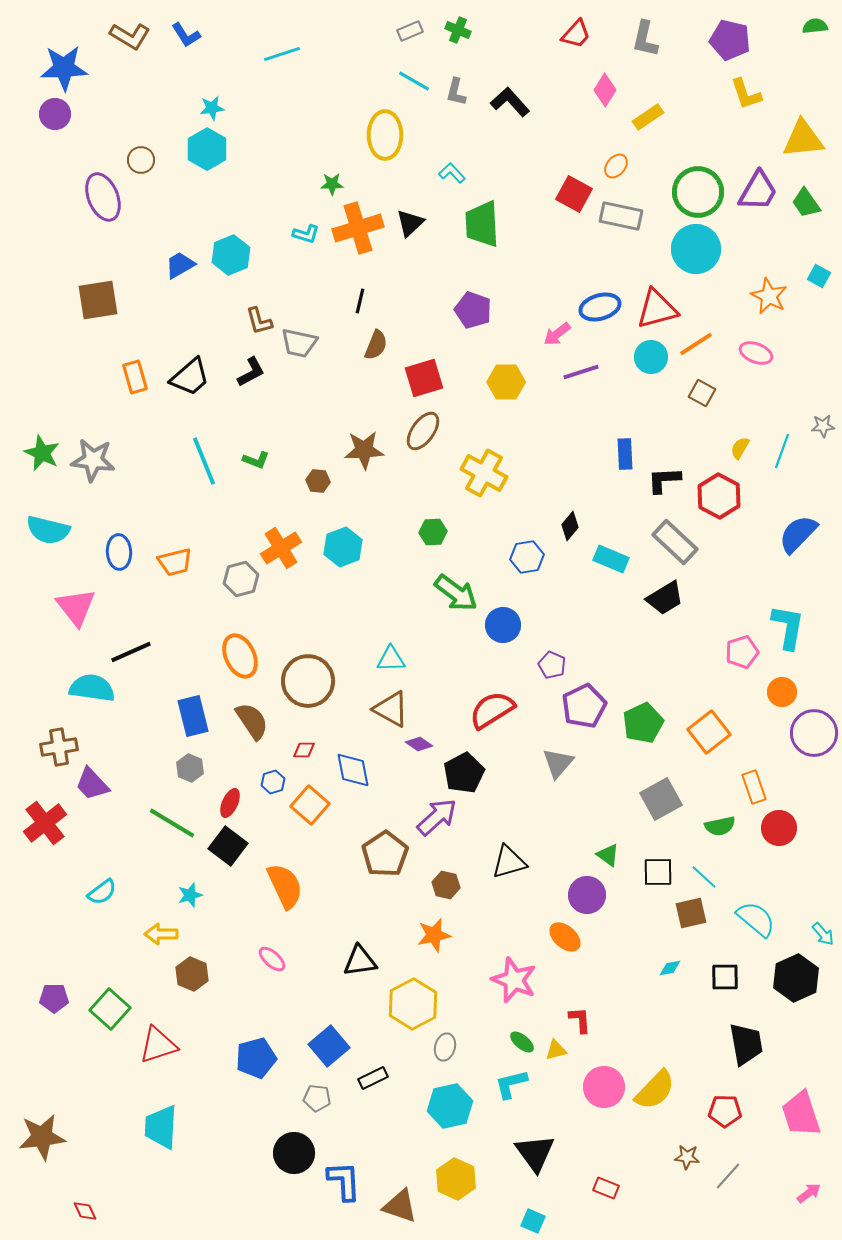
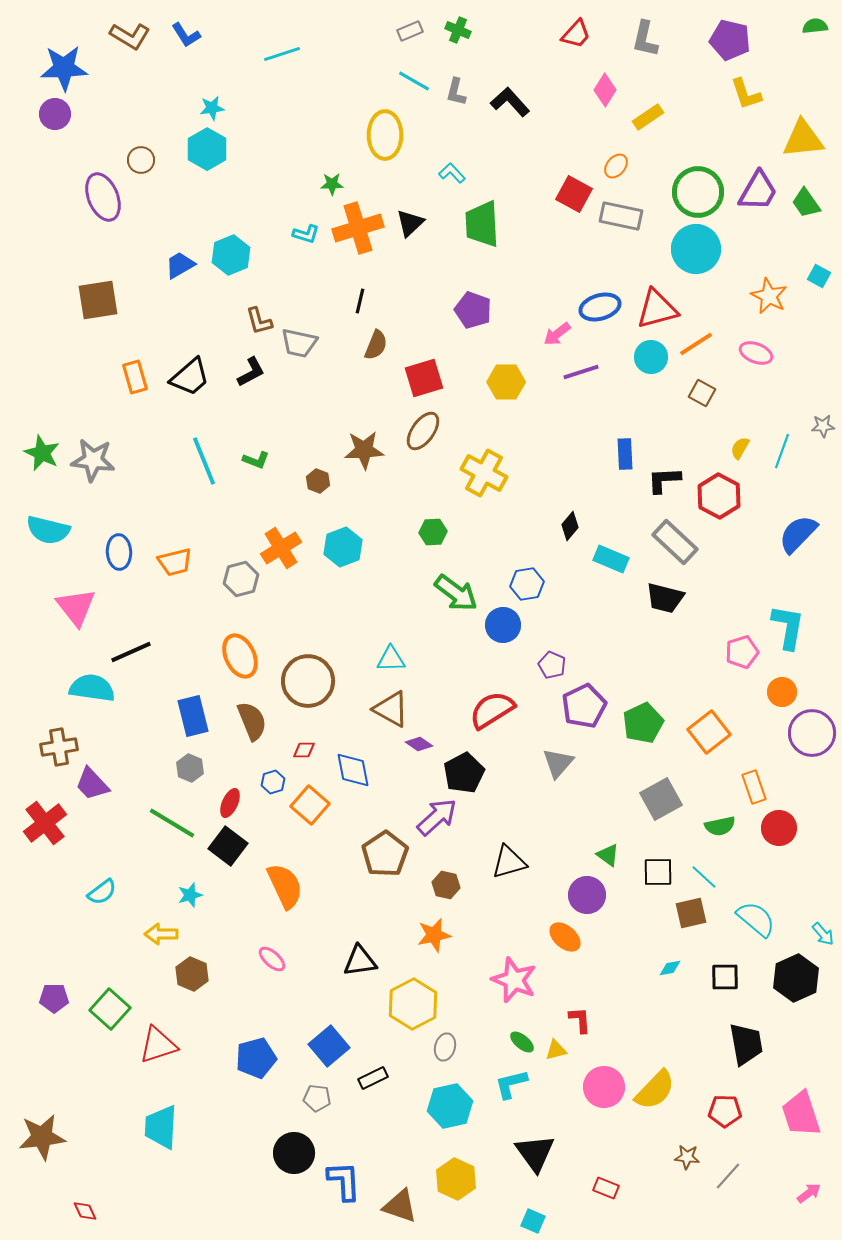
brown hexagon at (318, 481): rotated 15 degrees clockwise
blue hexagon at (527, 557): moved 27 px down
black trapezoid at (665, 598): rotated 45 degrees clockwise
brown semicircle at (252, 721): rotated 12 degrees clockwise
purple circle at (814, 733): moved 2 px left
